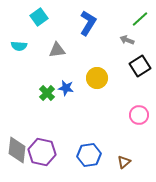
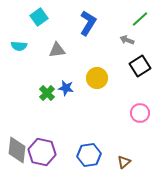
pink circle: moved 1 px right, 2 px up
